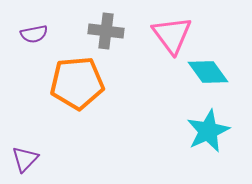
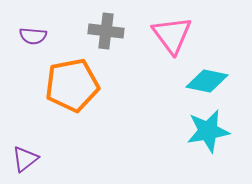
purple semicircle: moved 1 px left, 2 px down; rotated 16 degrees clockwise
cyan diamond: moved 1 px left, 9 px down; rotated 42 degrees counterclockwise
orange pentagon: moved 5 px left, 2 px down; rotated 6 degrees counterclockwise
cyan star: rotated 15 degrees clockwise
purple triangle: rotated 8 degrees clockwise
